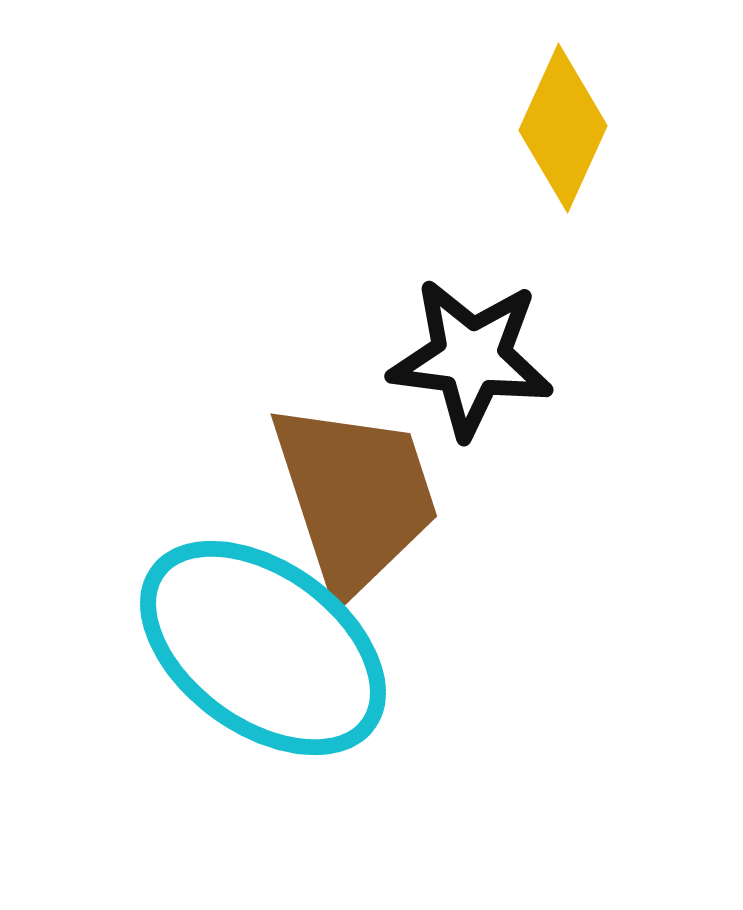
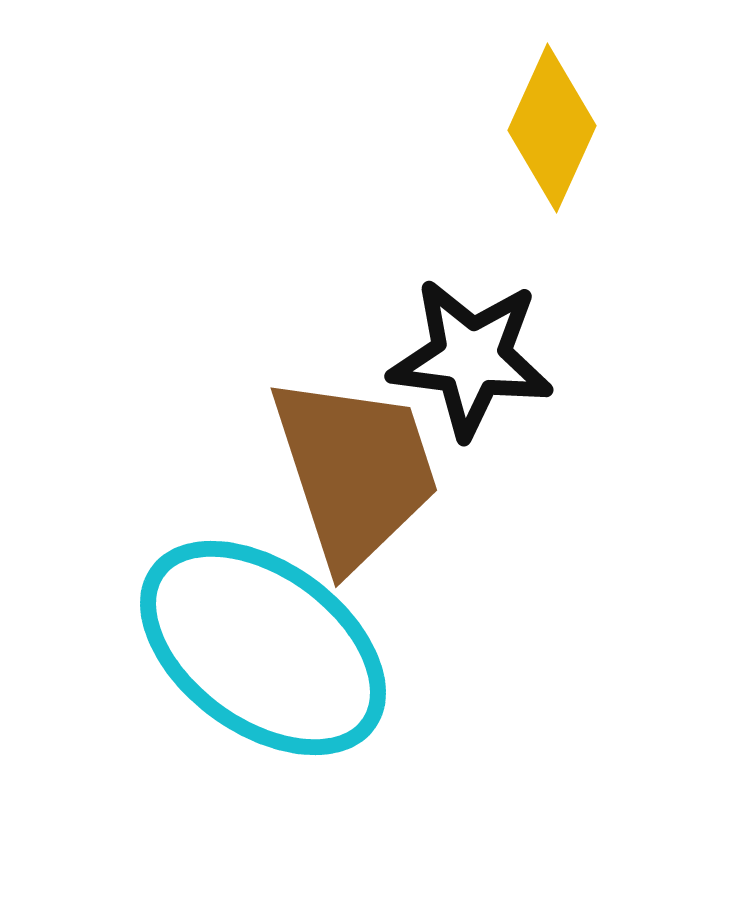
yellow diamond: moved 11 px left
brown trapezoid: moved 26 px up
